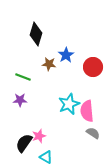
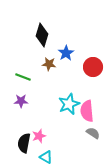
black diamond: moved 6 px right, 1 px down
blue star: moved 2 px up
purple star: moved 1 px right, 1 px down
black semicircle: rotated 24 degrees counterclockwise
